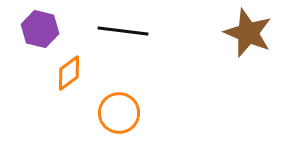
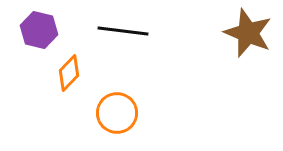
purple hexagon: moved 1 px left, 1 px down
orange diamond: rotated 9 degrees counterclockwise
orange circle: moved 2 px left
